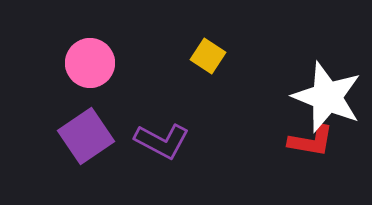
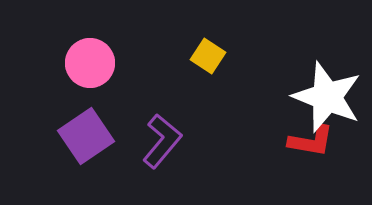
purple L-shape: rotated 78 degrees counterclockwise
